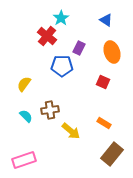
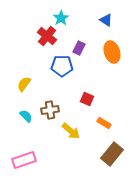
red square: moved 16 px left, 17 px down
